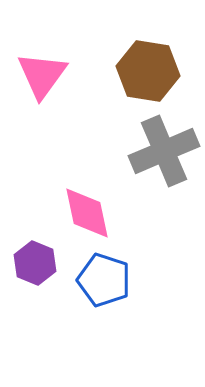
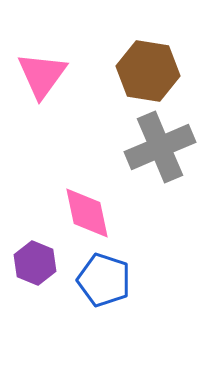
gray cross: moved 4 px left, 4 px up
